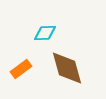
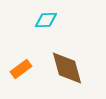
cyan diamond: moved 1 px right, 13 px up
